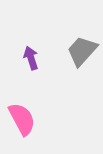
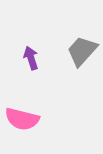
pink semicircle: rotated 132 degrees clockwise
